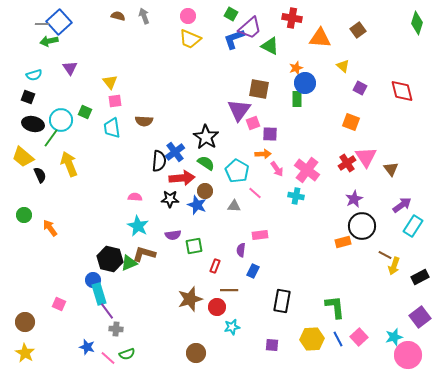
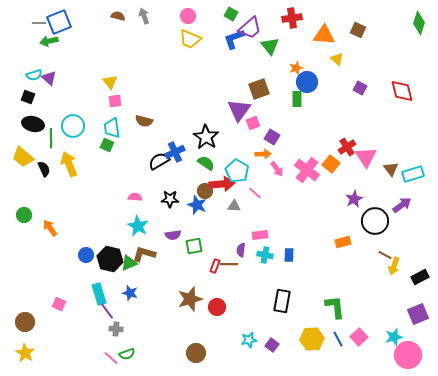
red cross at (292, 18): rotated 18 degrees counterclockwise
blue square at (59, 22): rotated 20 degrees clockwise
green diamond at (417, 23): moved 2 px right
gray line at (42, 24): moved 3 px left, 1 px up
brown square at (358, 30): rotated 28 degrees counterclockwise
orange triangle at (320, 38): moved 4 px right, 3 px up
green triangle at (270, 46): rotated 24 degrees clockwise
yellow triangle at (343, 66): moved 6 px left, 7 px up
purple triangle at (70, 68): moved 21 px left, 10 px down; rotated 14 degrees counterclockwise
blue circle at (305, 83): moved 2 px right, 1 px up
brown square at (259, 89): rotated 30 degrees counterclockwise
green square at (85, 112): moved 22 px right, 33 px down
cyan circle at (61, 120): moved 12 px right, 6 px down
brown semicircle at (144, 121): rotated 12 degrees clockwise
orange square at (351, 122): moved 20 px left, 42 px down; rotated 18 degrees clockwise
purple square at (270, 134): moved 2 px right, 3 px down; rotated 28 degrees clockwise
green line at (51, 138): rotated 36 degrees counterclockwise
blue cross at (175, 152): rotated 12 degrees clockwise
black semicircle at (159, 161): rotated 125 degrees counterclockwise
red cross at (347, 163): moved 16 px up
black semicircle at (40, 175): moved 4 px right, 6 px up
red arrow at (182, 178): moved 40 px right, 6 px down
cyan cross at (296, 196): moved 31 px left, 59 px down
black circle at (362, 226): moved 13 px right, 5 px up
cyan rectangle at (413, 226): moved 52 px up; rotated 40 degrees clockwise
blue rectangle at (253, 271): moved 36 px right, 16 px up; rotated 24 degrees counterclockwise
blue circle at (93, 280): moved 7 px left, 25 px up
brown line at (229, 290): moved 26 px up
purple square at (420, 317): moved 2 px left, 3 px up; rotated 15 degrees clockwise
cyan star at (232, 327): moved 17 px right, 13 px down
purple square at (272, 345): rotated 32 degrees clockwise
blue star at (87, 347): moved 43 px right, 54 px up
pink line at (108, 358): moved 3 px right
